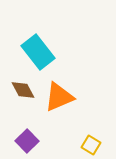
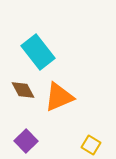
purple square: moved 1 px left
